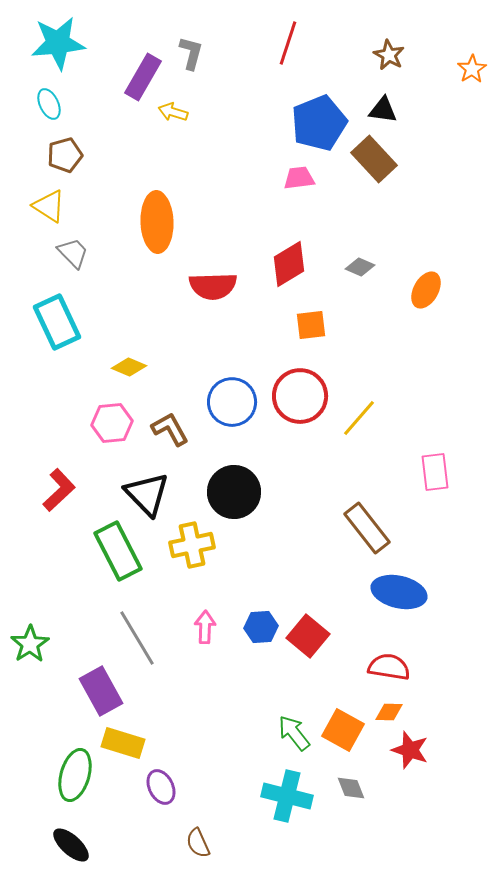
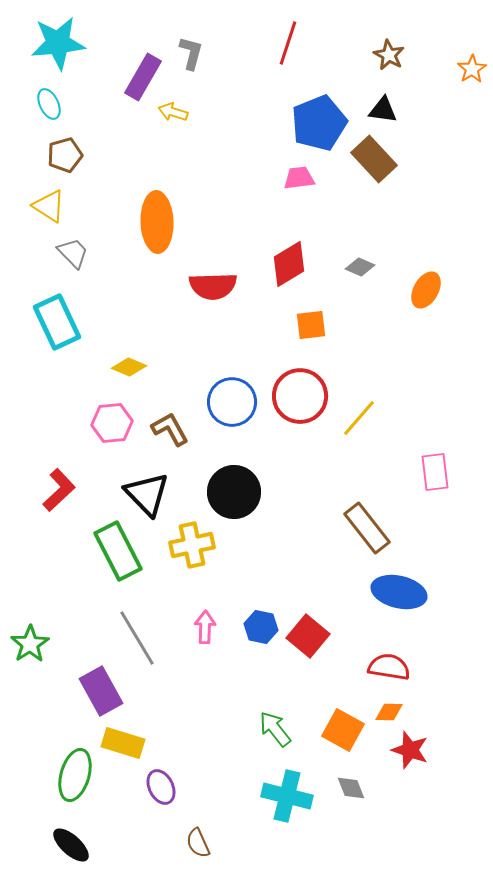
blue hexagon at (261, 627): rotated 16 degrees clockwise
green arrow at (294, 733): moved 19 px left, 4 px up
